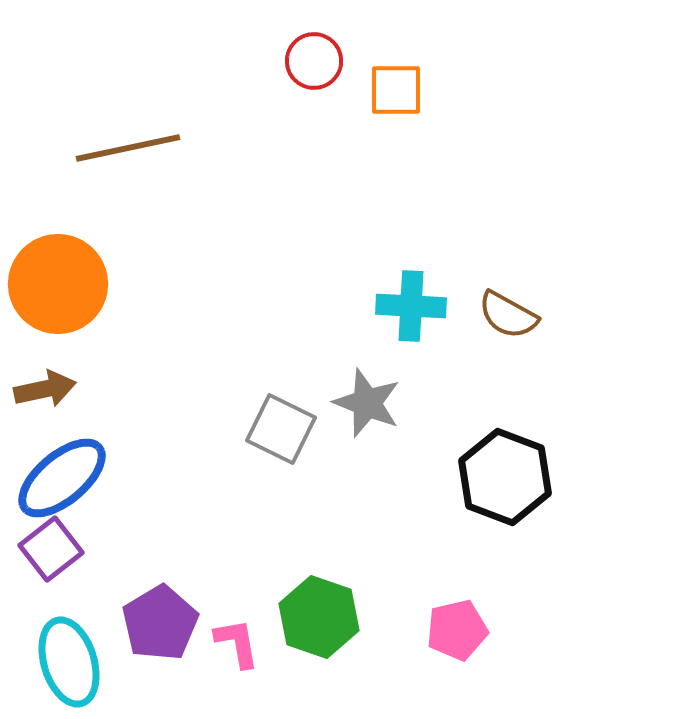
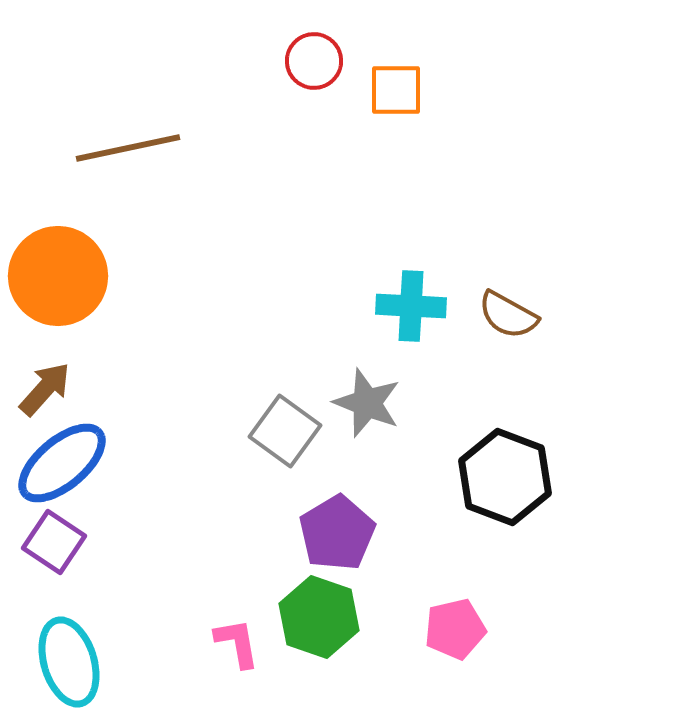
orange circle: moved 8 px up
brown arrow: rotated 36 degrees counterclockwise
gray square: moved 4 px right, 2 px down; rotated 10 degrees clockwise
blue ellipse: moved 15 px up
purple square: moved 3 px right, 7 px up; rotated 18 degrees counterclockwise
purple pentagon: moved 177 px right, 90 px up
pink pentagon: moved 2 px left, 1 px up
